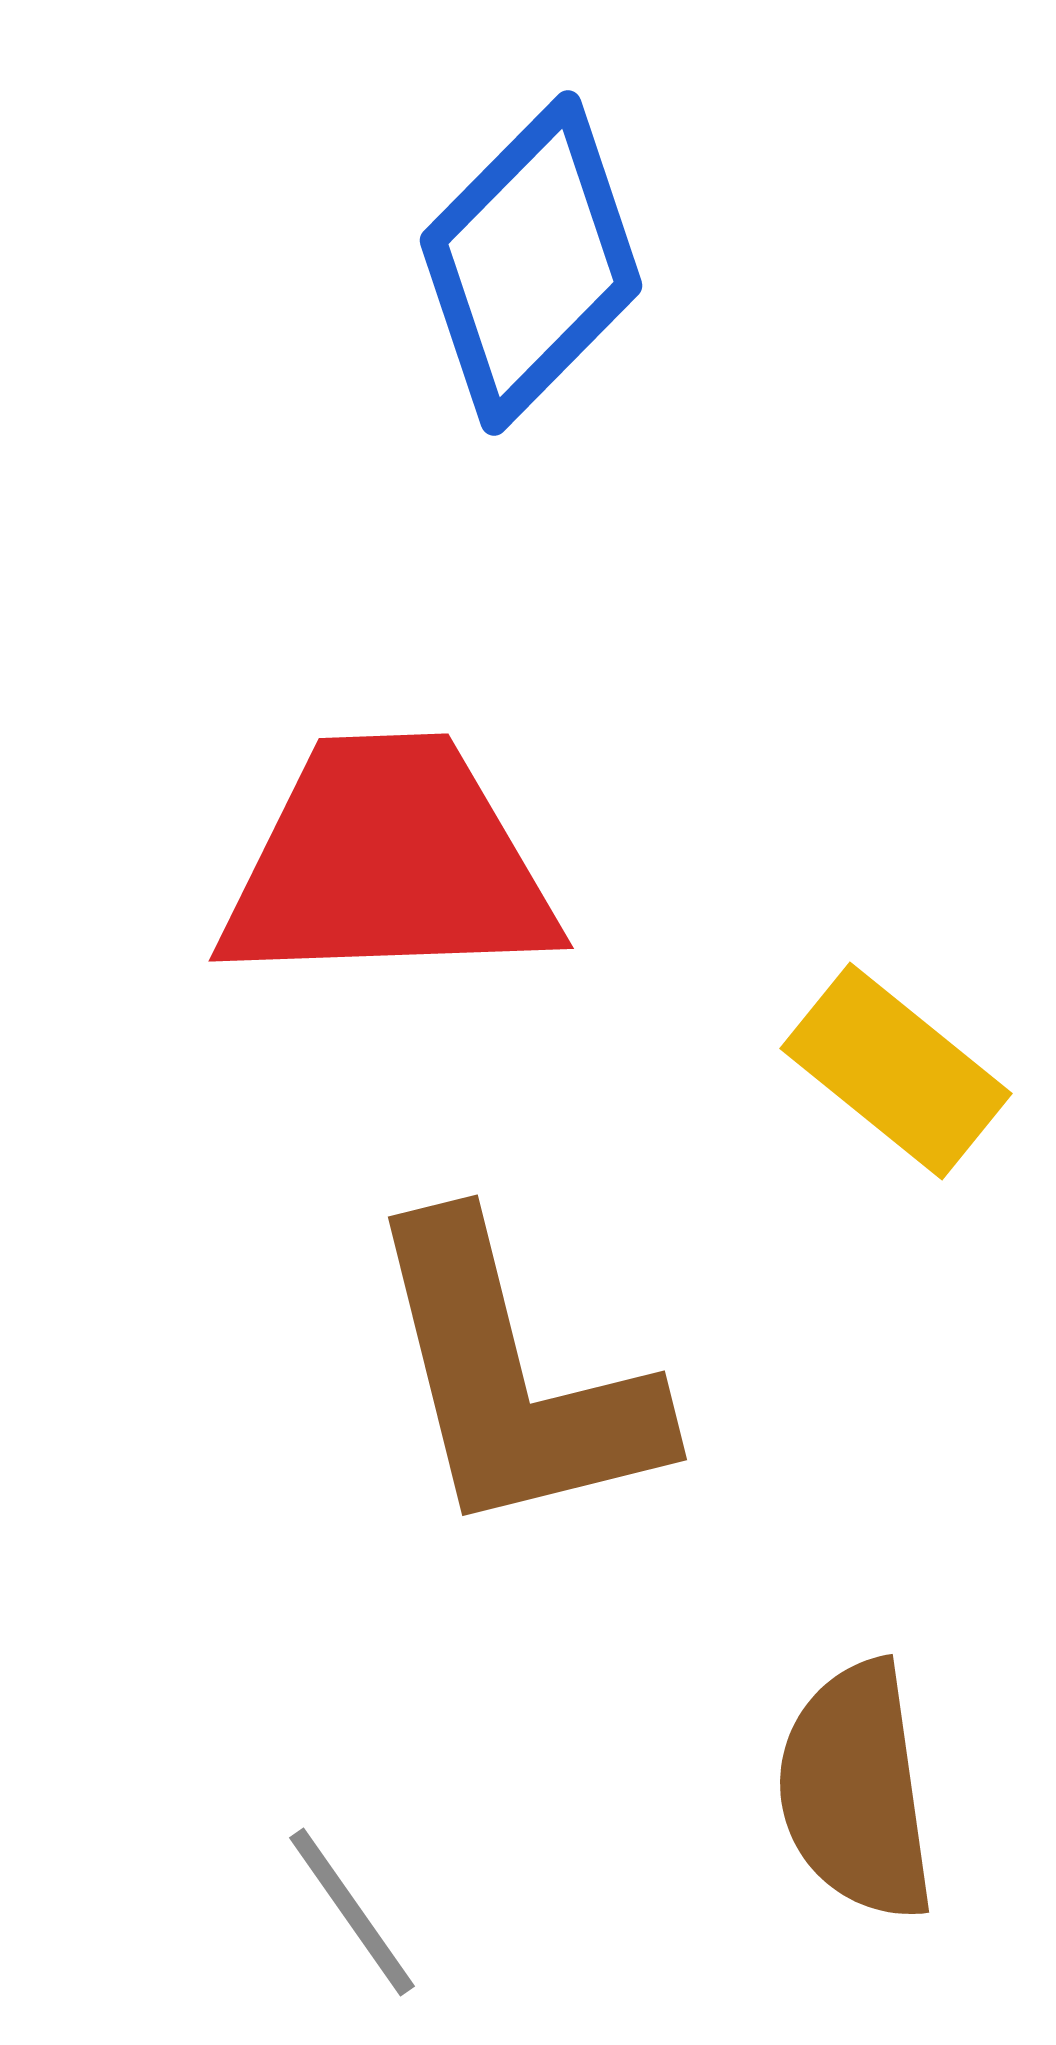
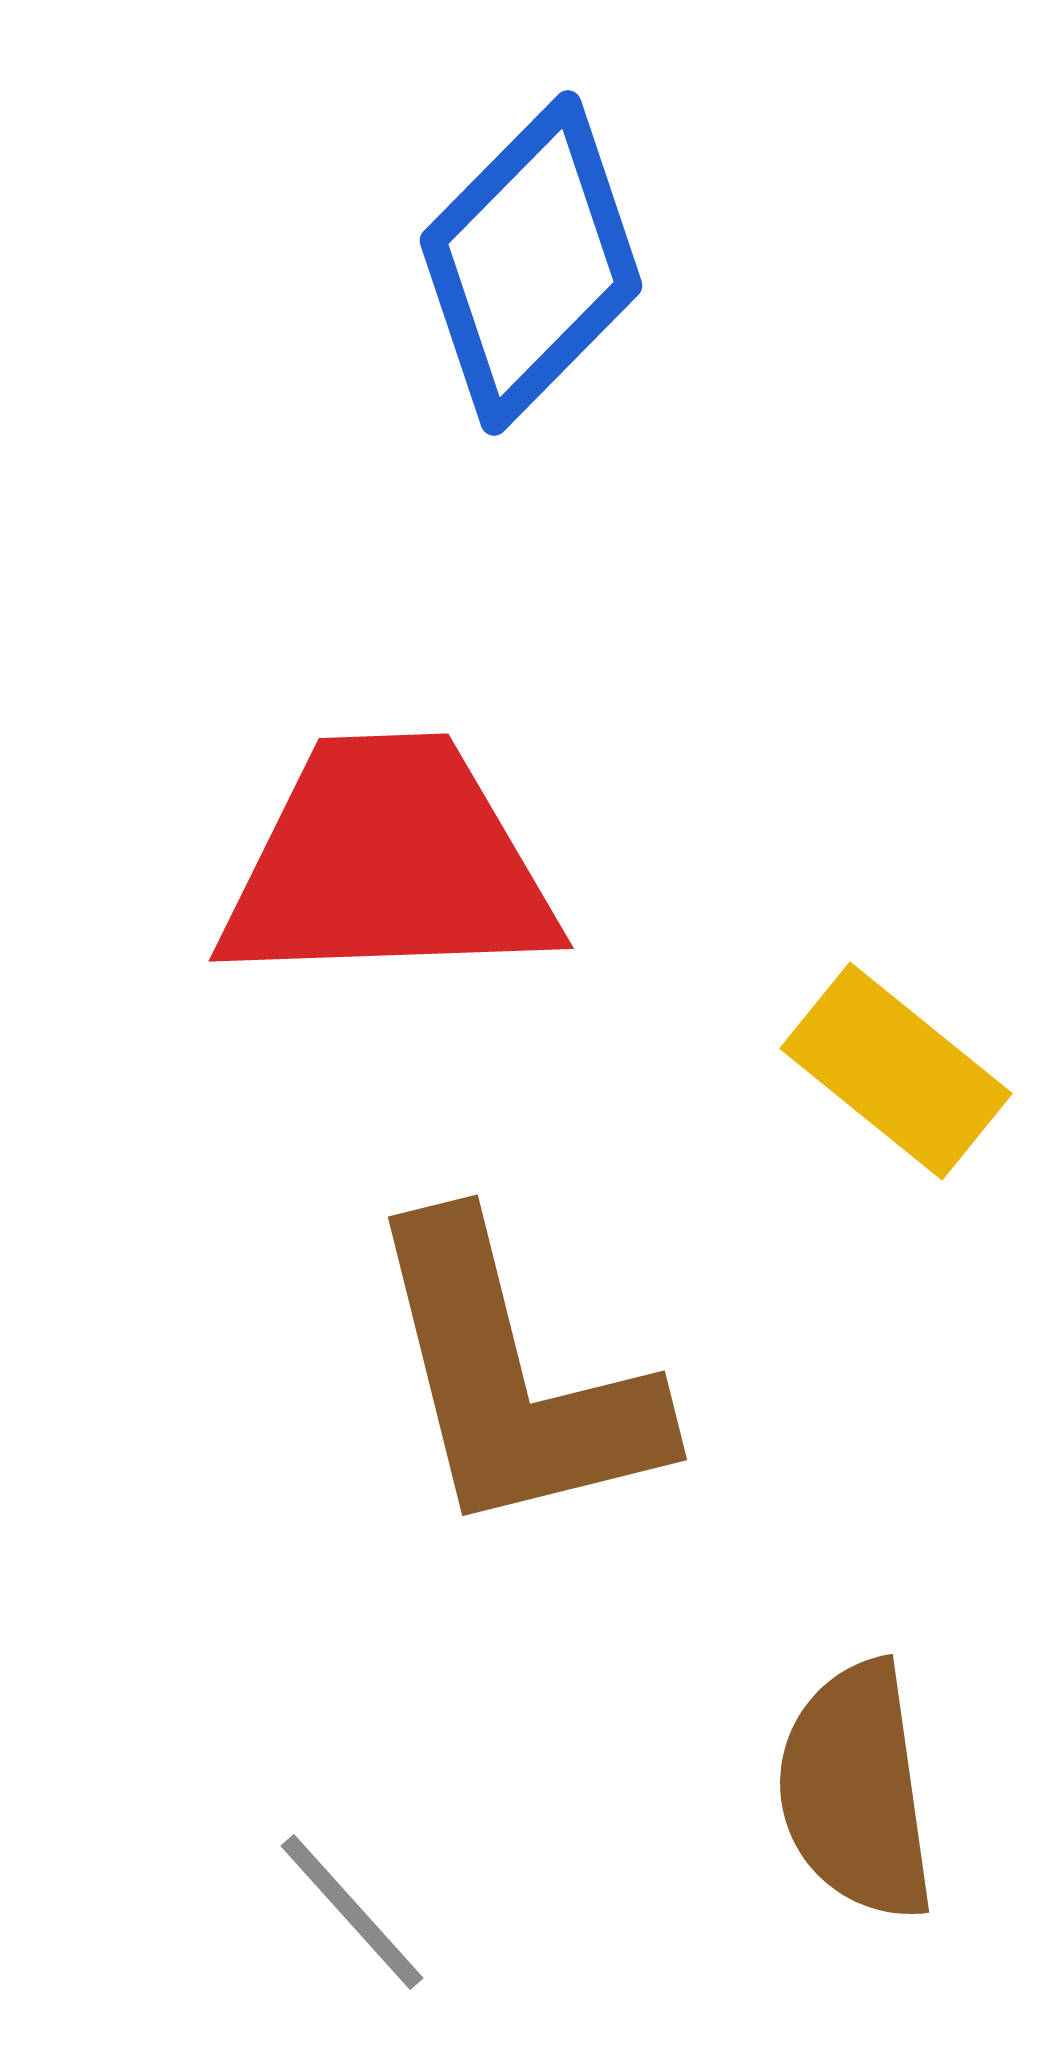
gray line: rotated 7 degrees counterclockwise
